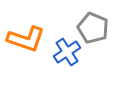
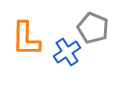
orange L-shape: rotated 72 degrees clockwise
